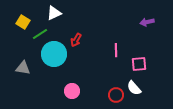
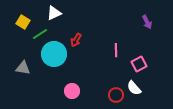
purple arrow: rotated 104 degrees counterclockwise
pink square: rotated 21 degrees counterclockwise
